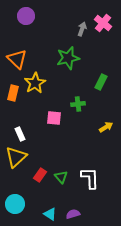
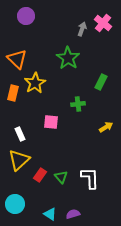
green star: rotated 25 degrees counterclockwise
pink square: moved 3 px left, 4 px down
yellow triangle: moved 3 px right, 3 px down
